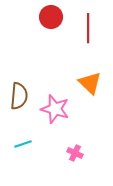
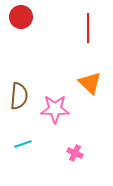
red circle: moved 30 px left
pink star: rotated 16 degrees counterclockwise
